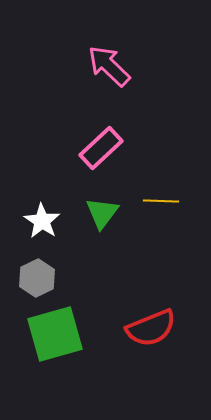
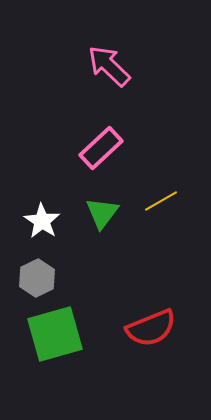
yellow line: rotated 32 degrees counterclockwise
